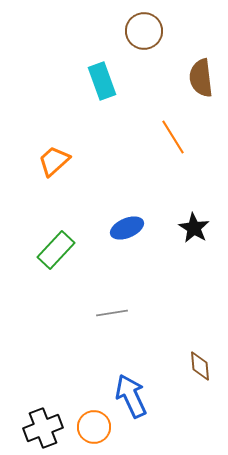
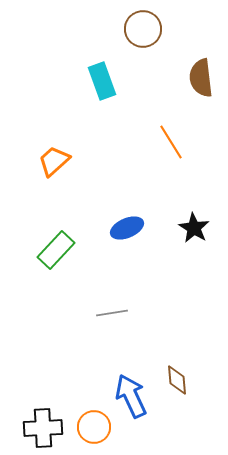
brown circle: moved 1 px left, 2 px up
orange line: moved 2 px left, 5 px down
brown diamond: moved 23 px left, 14 px down
black cross: rotated 18 degrees clockwise
